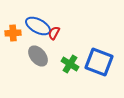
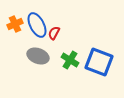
blue ellipse: moved 1 px left, 1 px up; rotated 35 degrees clockwise
orange cross: moved 2 px right, 9 px up; rotated 21 degrees counterclockwise
gray ellipse: rotated 30 degrees counterclockwise
green cross: moved 4 px up
